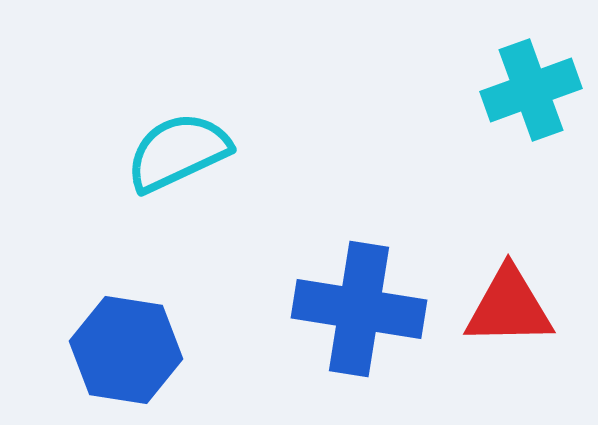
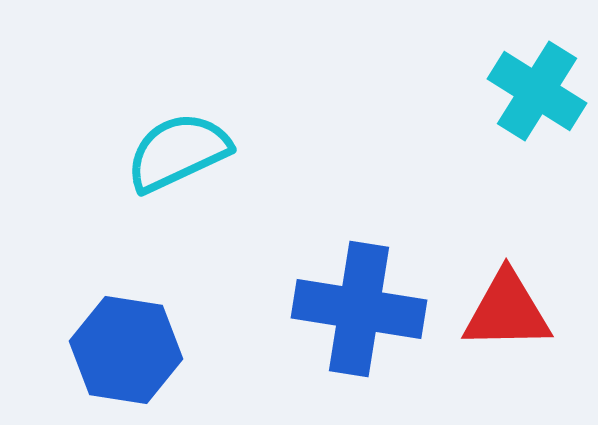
cyan cross: moved 6 px right, 1 px down; rotated 38 degrees counterclockwise
red triangle: moved 2 px left, 4 px down
